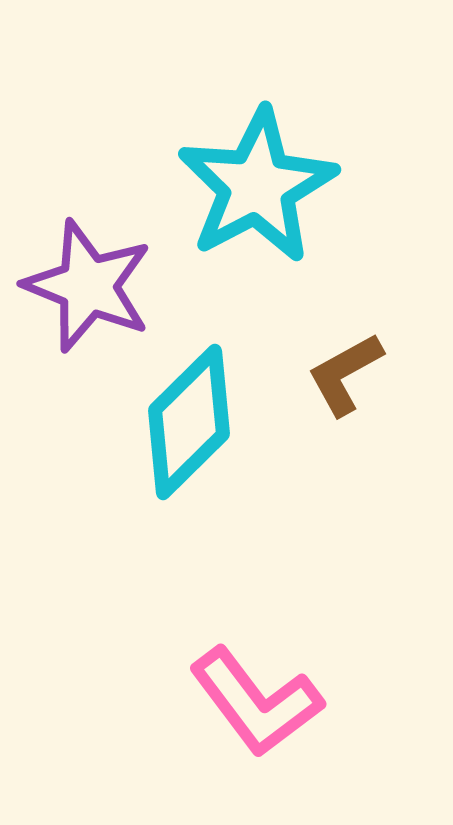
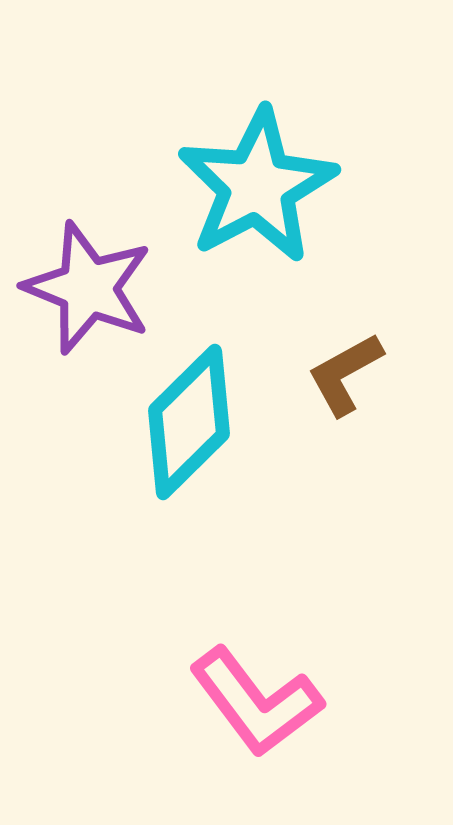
purple star: moved 2 px down
